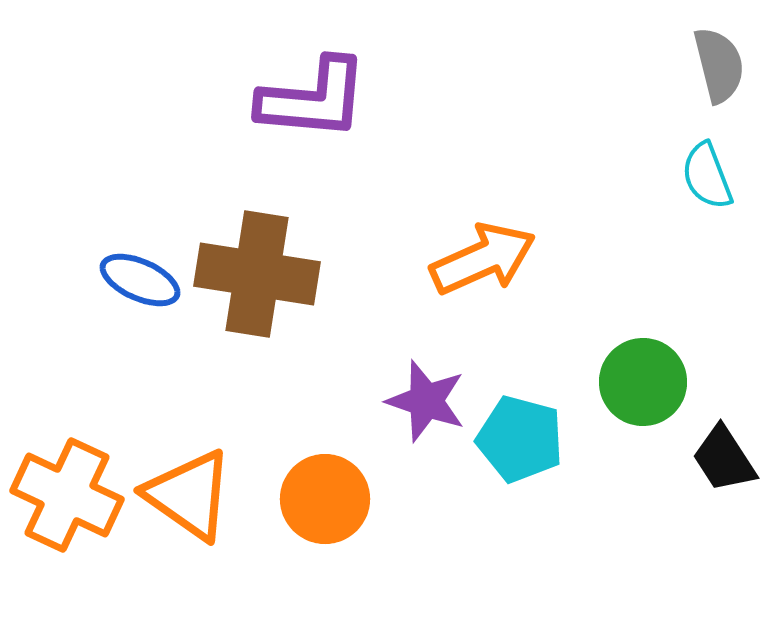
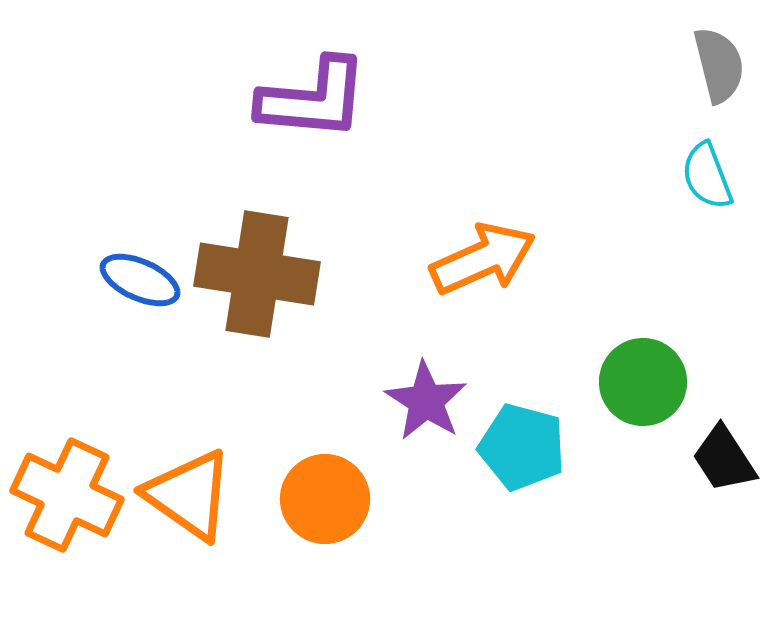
purple star: rotated 14 degrees clockwise
cyan pentagon: moved 2 px right, 8 px down
